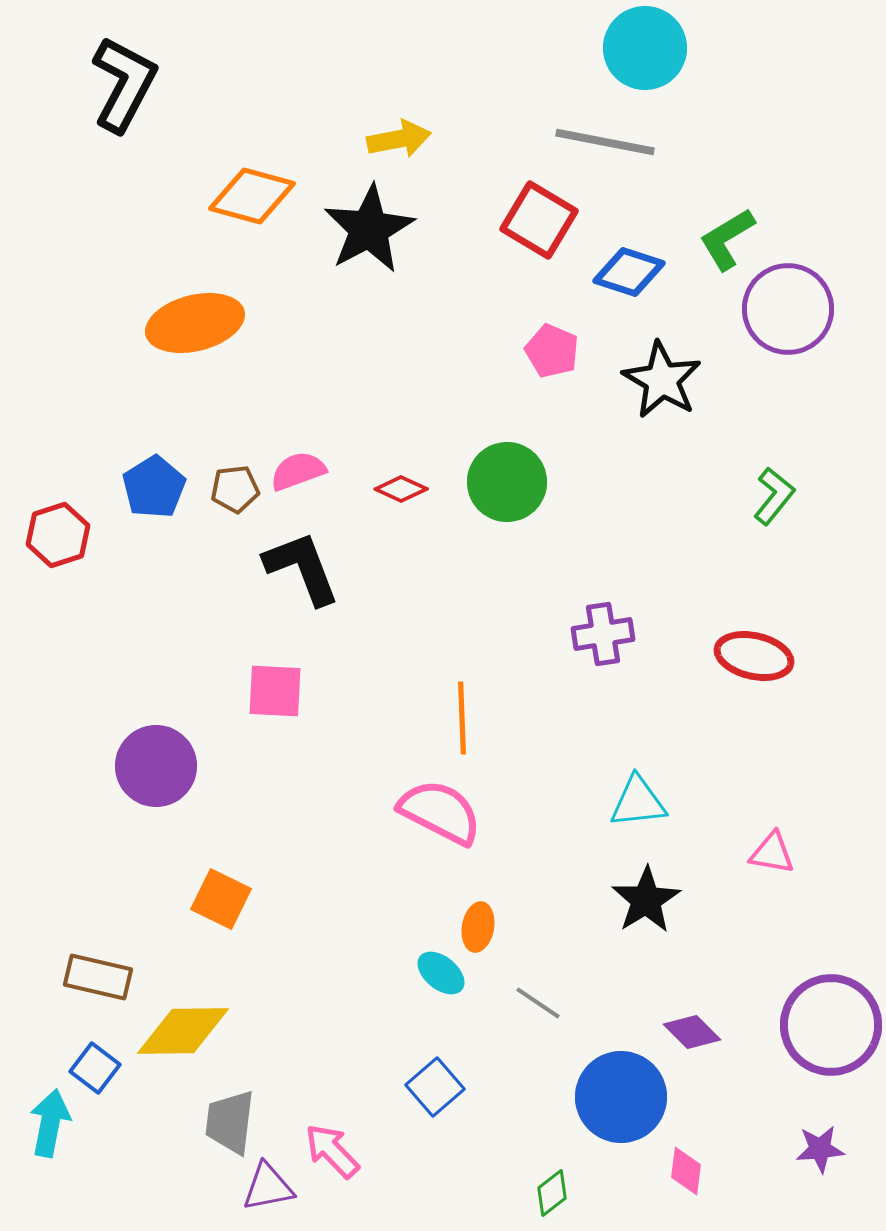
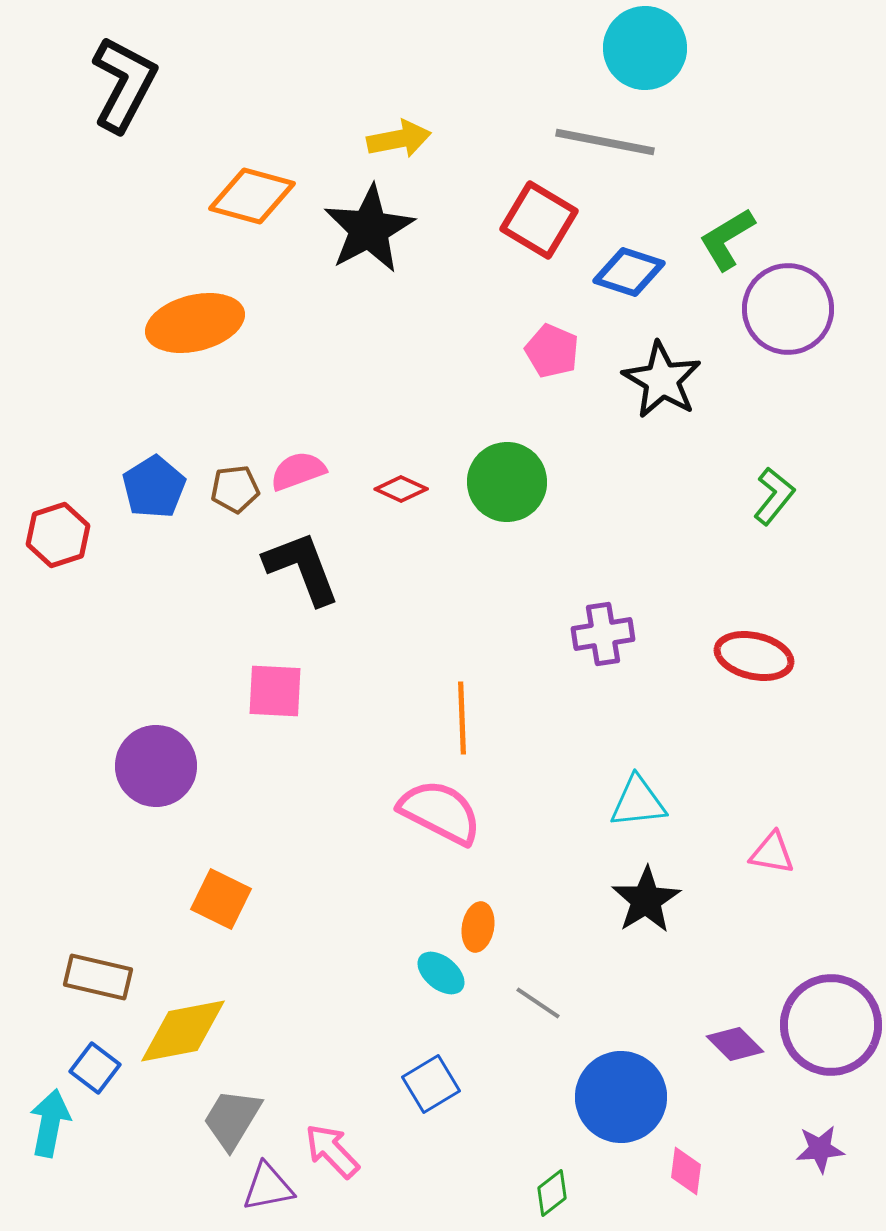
yellow diamond at (183, 1031): rotated 10 degrees counterclockwise
purple diamond at (692, 1032): moved 43 px right, 12 px down
blue square at (435, 1087): moved 4 px left, 3 px up; rotated 10 degrees clockwise
gray trapezoid at (230, 1122): moved 2 px right, 3 px up; rotated 24 degrees clockwise
